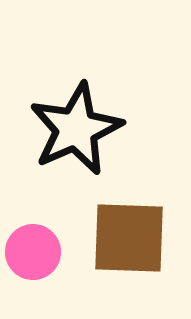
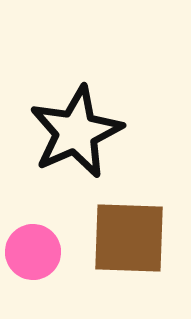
black star: moved 3 px down
